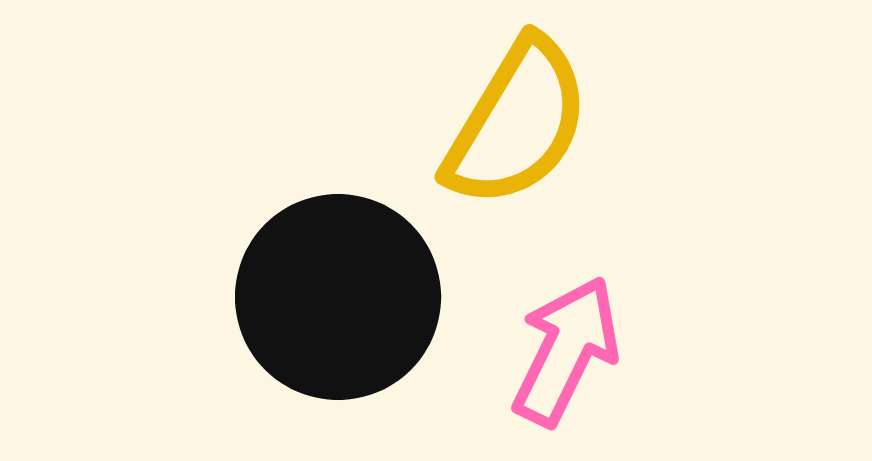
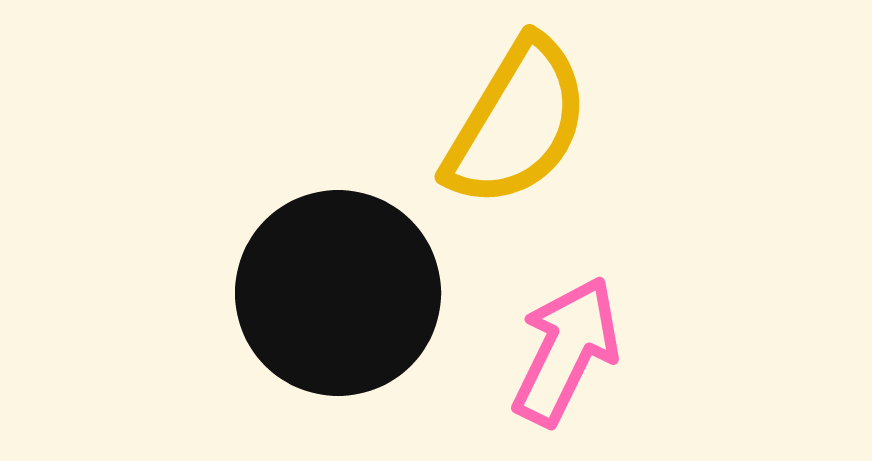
black circle: moved 4 px up
